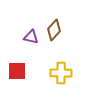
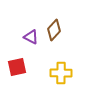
purple triangle: rotated 14 degrees clockwise
red square: moved 4 px up; rotated 12 degrees counterclockwise
